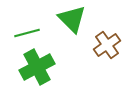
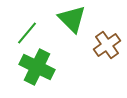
green line: rotated 35 degrees counterclockwise
green cross: rotated 36 degrees counterclockwise
